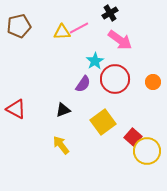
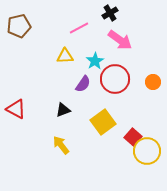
yellow triangle: moved 3 px right, 24 px down
